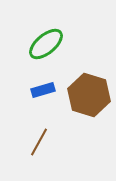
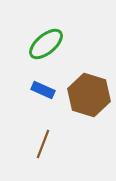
blue rectangle: rotated 40 degrees clockwise
brown line: moved 4 px right, 2 px down; rotated 8 degrees counterclockwise
